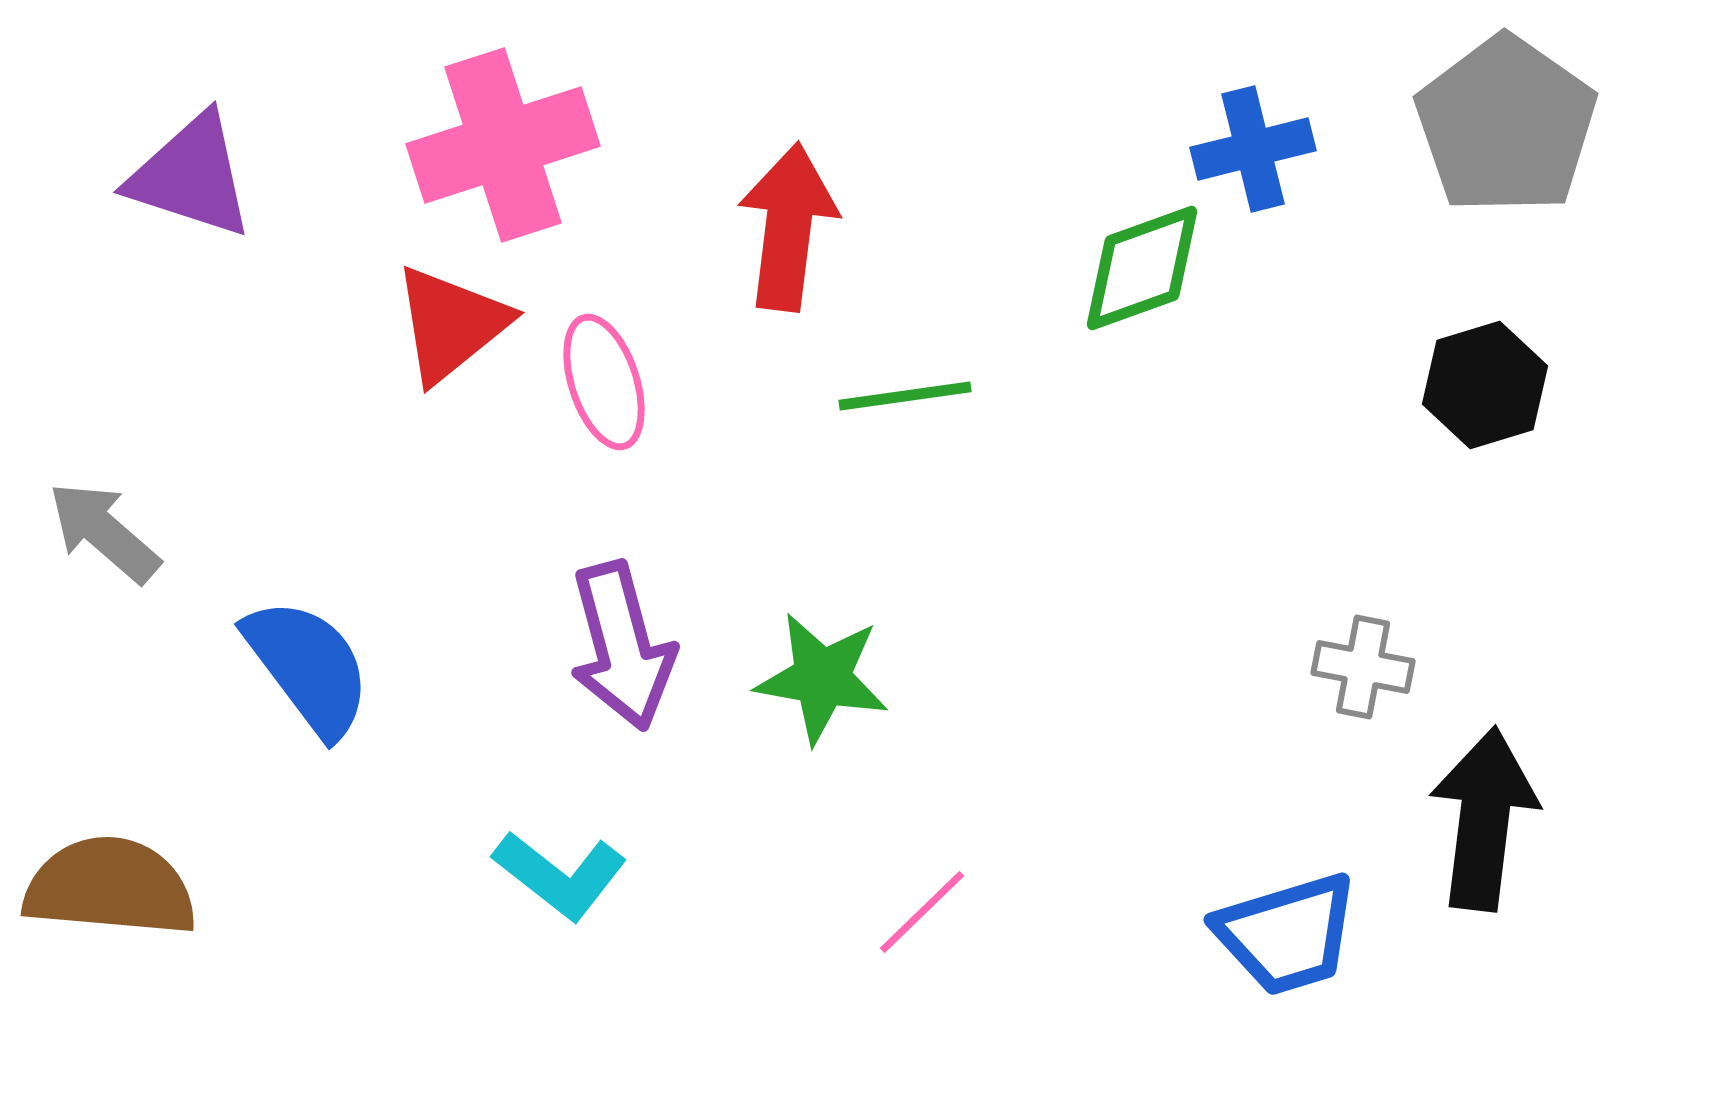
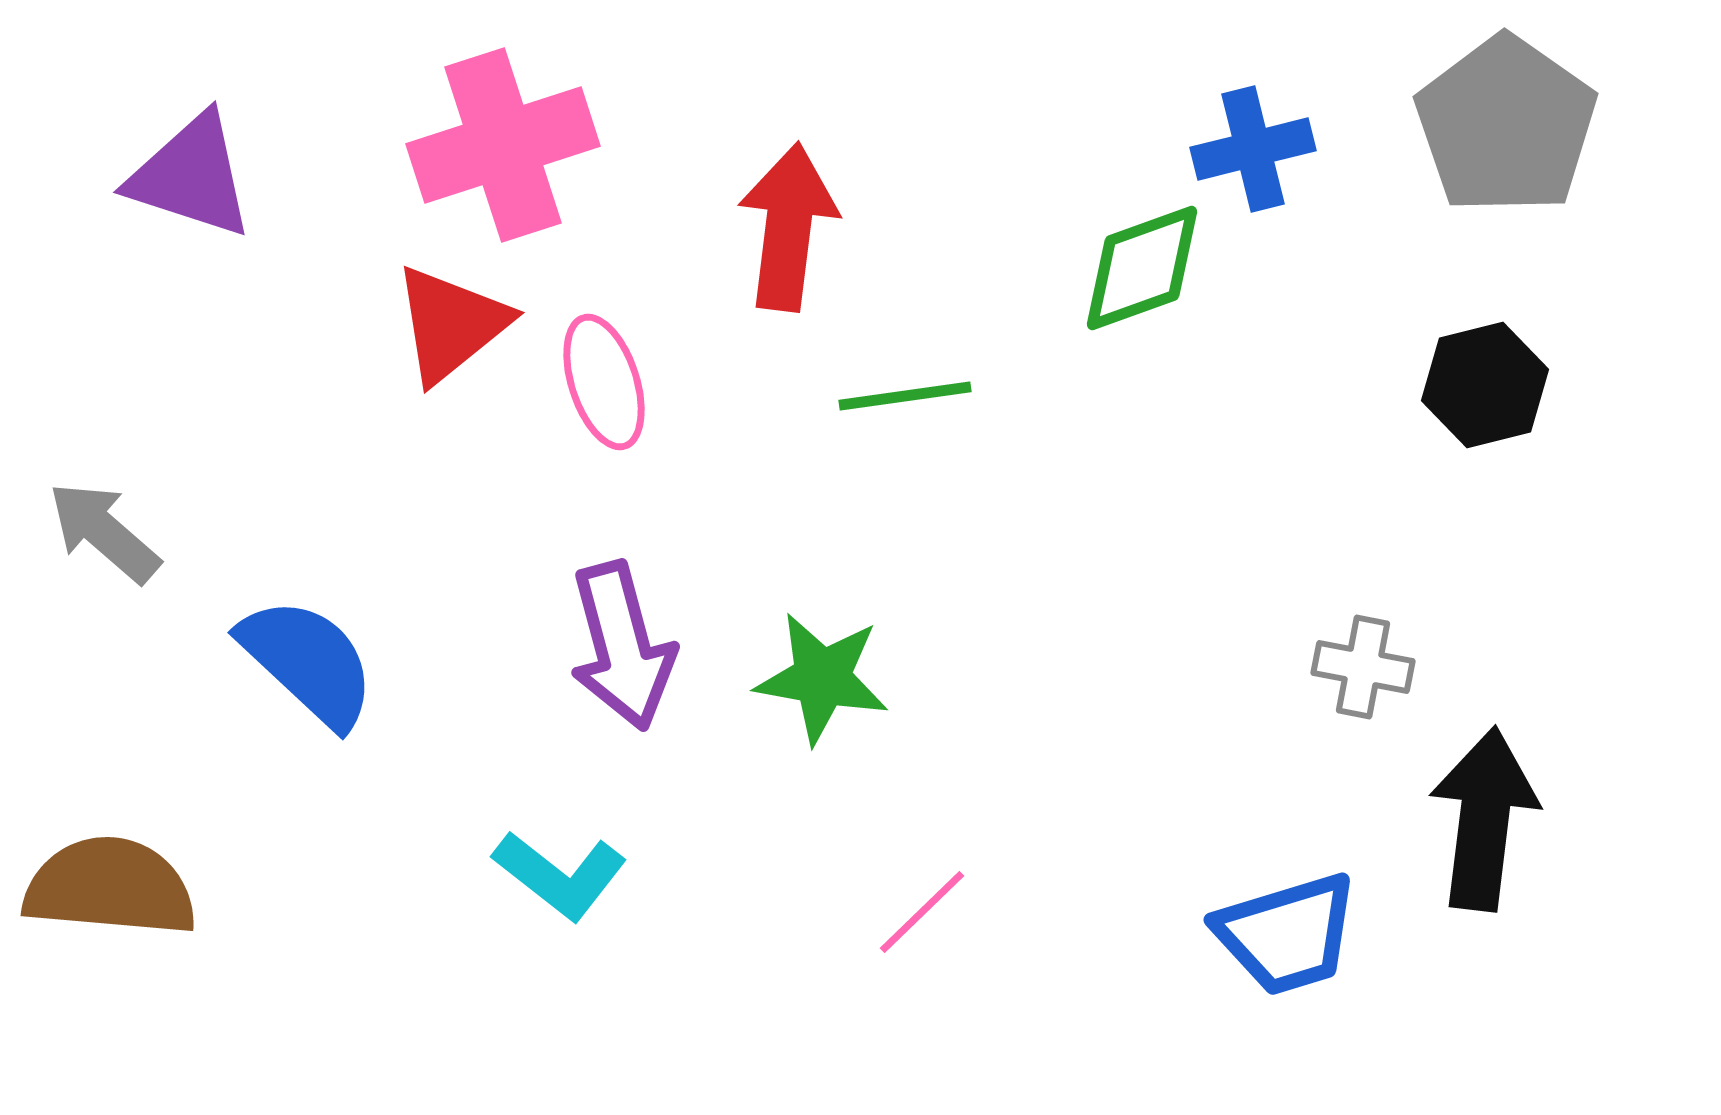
black hexagon: rotated 3 degrees clockwise
blue semicircle: moved 5 px up; rotated 10 degrees counterclockwise
